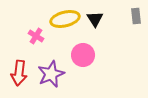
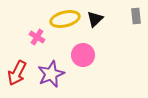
black triangle: rotated 18 degrees clockwise
pink cross: moved 1 px right, 1 px down
red arrow: moved 2 px left; rotated 20 degrees clockwise
